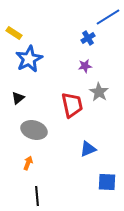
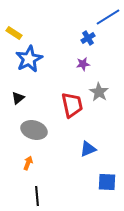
purple star: moved 2 px left, 2 px up
